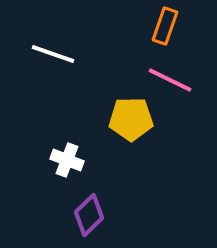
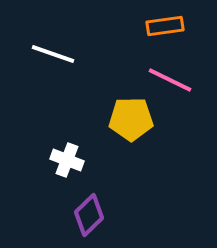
orange rectangle: rotated 63 degrees clockwise
